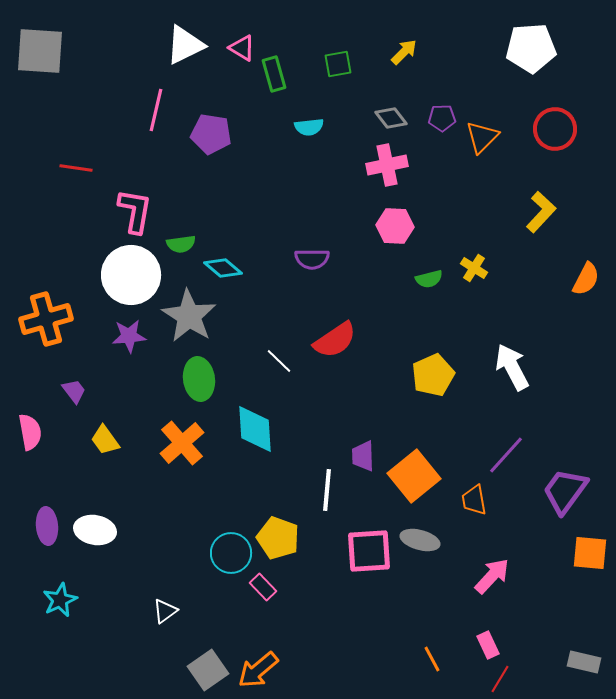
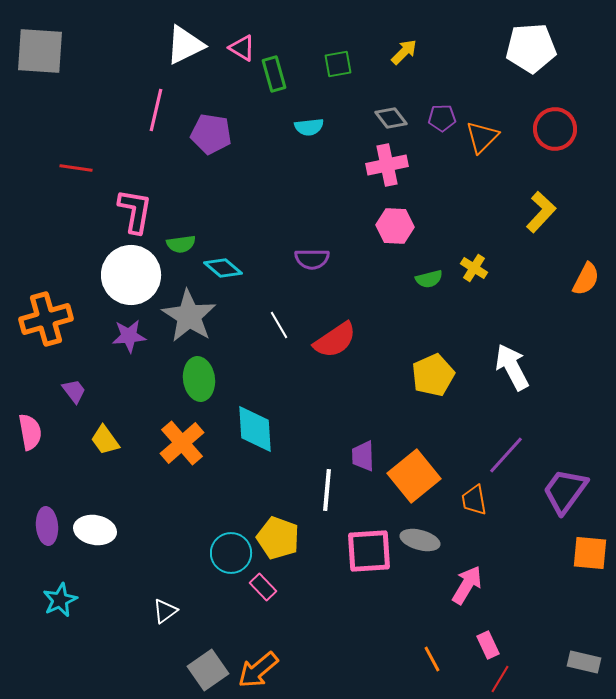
white line at (279, 361): moved 36 px up; rotated 16 degrees clockwise
pink arrow at (492, 576): moved 25 px left, 9 px down; rotated 12 degrees counterclockwise
